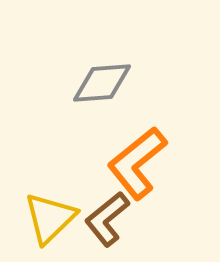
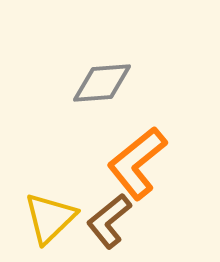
brown L-shape: moved 2 px right, 2 px down
